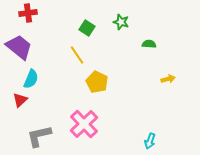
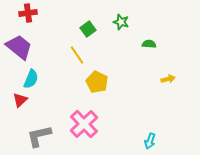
green square: moved 1 px right, 1 px down; rotated 21 degrees clockwise
